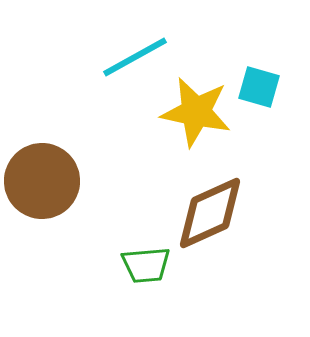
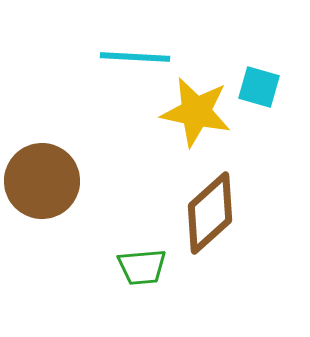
cyan line: rotated 32 degrees clockwise
brown diamond: rotated 18 degrees counterclockwise
green trapezoid: moved 4 px left, 2 px down
